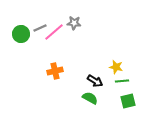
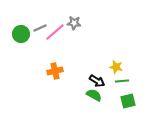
pink line: moved 1 px right
black arrow: moved 2 px right
green semicircle: moved 4 px right, 3 px up
